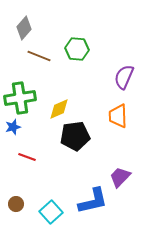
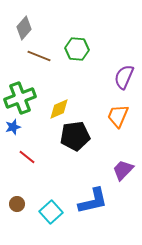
green cross: rotated 12 degrees counterclockwise
orange trapezoid: rotated 25 degrees clockwise
red line: rotated 18 degrees clockwise
purple trapezoid: moved 3 px right, 7 px up
brown circle: moved 1 px right
